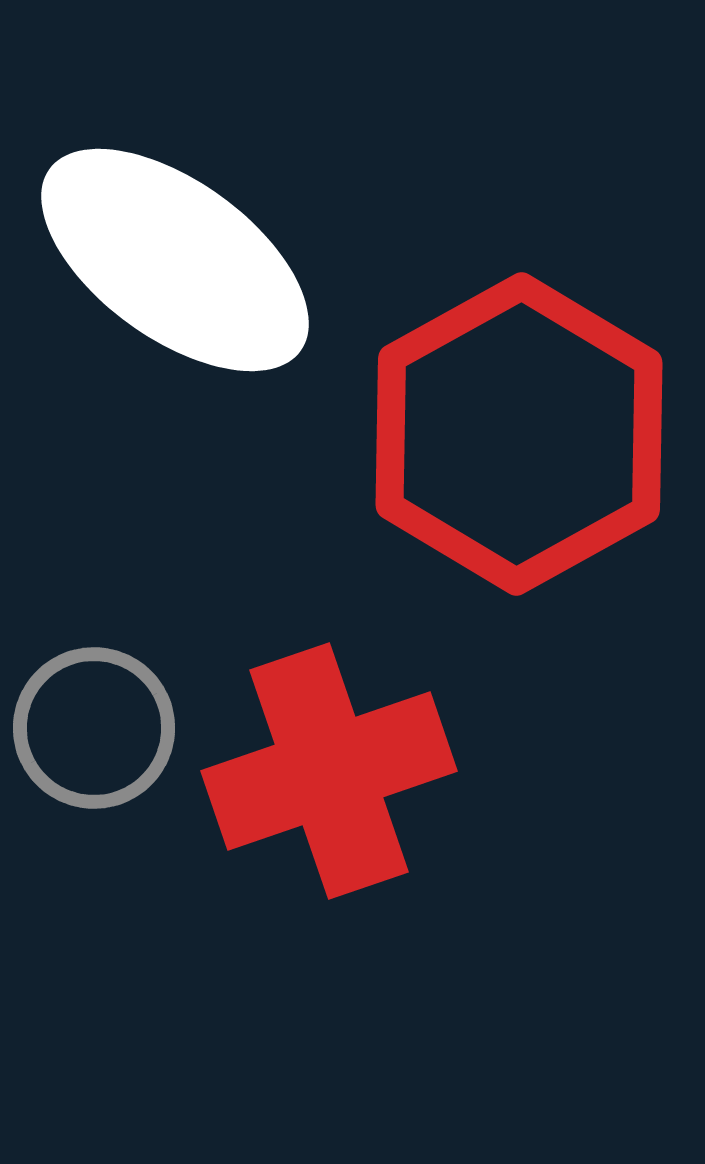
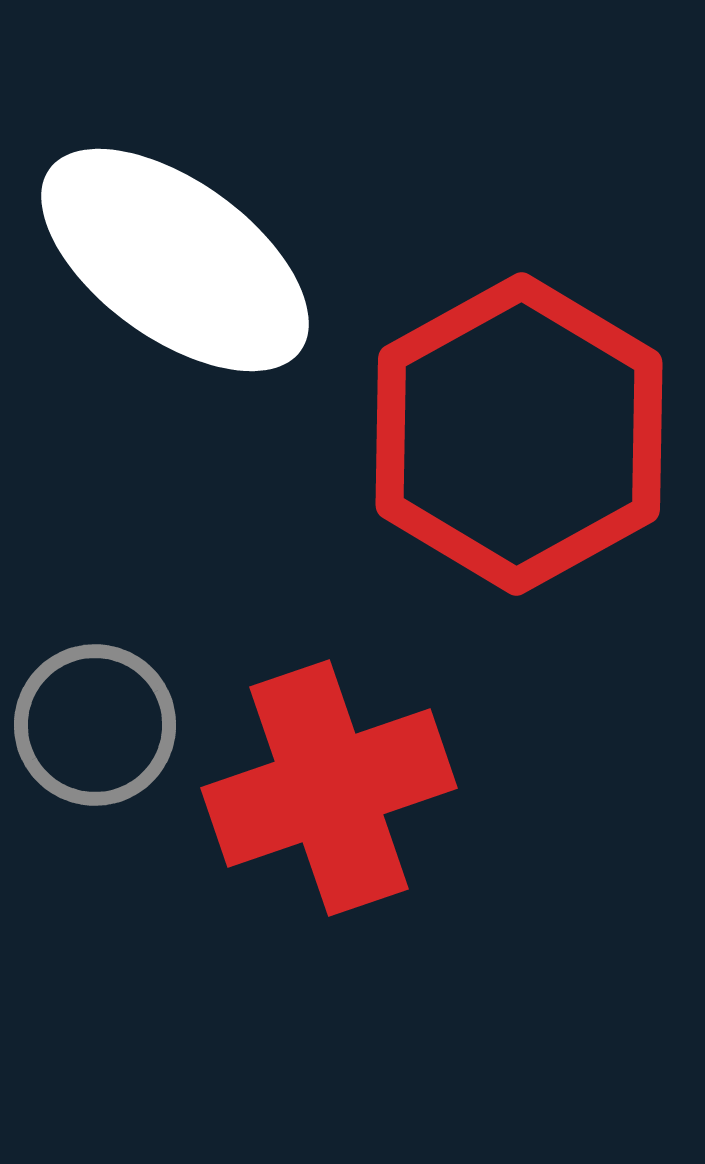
gray circle: moved 1 px right, 3 px up
red cross: moved 17 px down
